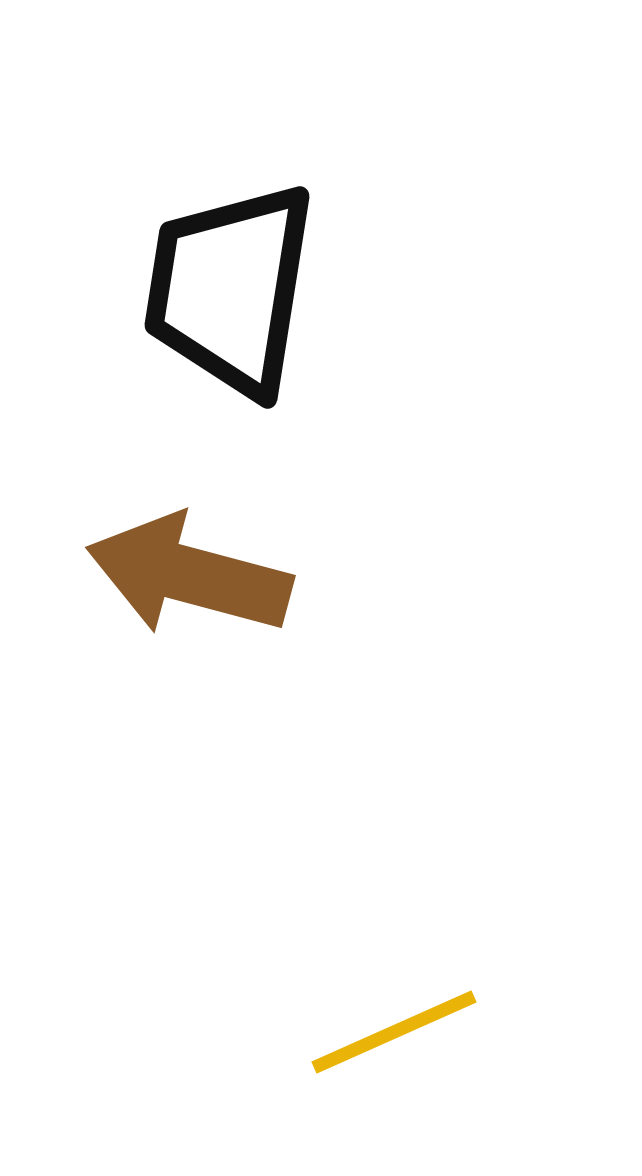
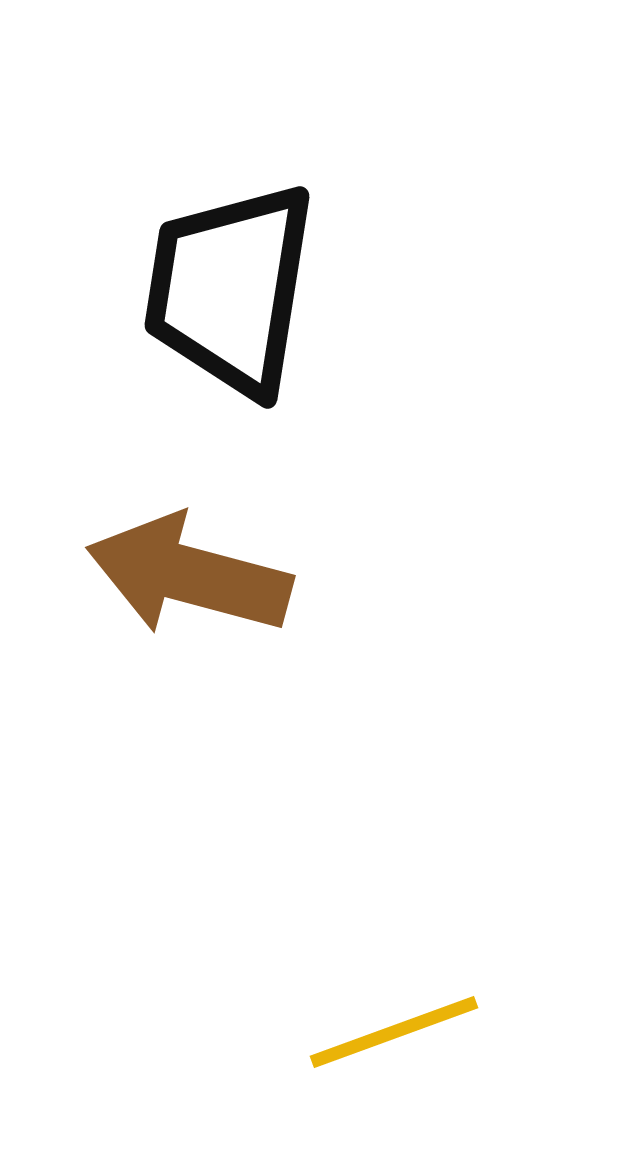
yellow line: rotated 4 degrees clockwise
